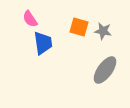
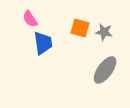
orange square: moved 1 px right, 1 px down
gray star: moved 1 px right, 1 px down
